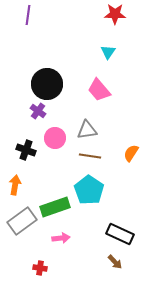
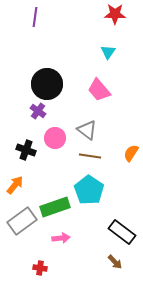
purple line: moved 7 px right, 2 px down
gray triangle: rotated 45 degrees clockwise
orange arrow: rotated 30 degrees clockwise
black rectangle: moved 2 px right, 2 px up; rotated 12 degrees clockwise
